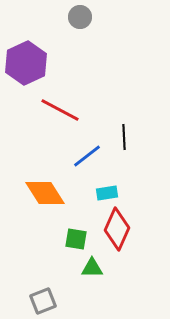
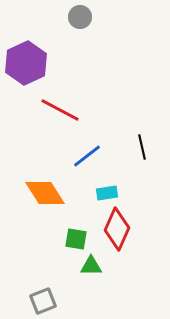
black line: moved 18 px right, 10 px down; rotated 10 degrees counterclockwise
green triangle: moved 1 px left, 2 px up
